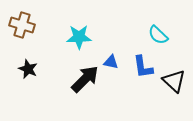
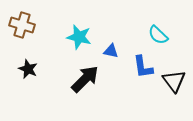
cyan star: rotated 15 degrees clockwise
blue triangle: moved 11 px up
black triangle: rotated 10 degrees clockwise
